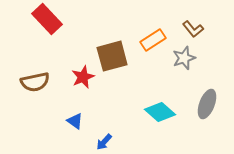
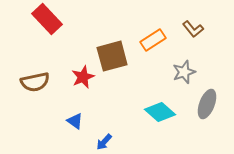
gray star: moved 14 px down
